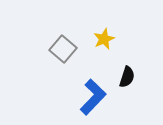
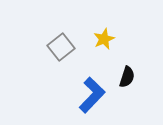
gray square: moved 2 px left, 2 px up; rotated 12 degrees clockwise
blue L-shape: moved 1 px left, 2 px up
